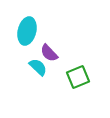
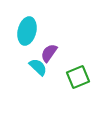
purple semicircle: rotated 78 degrees clockwise
